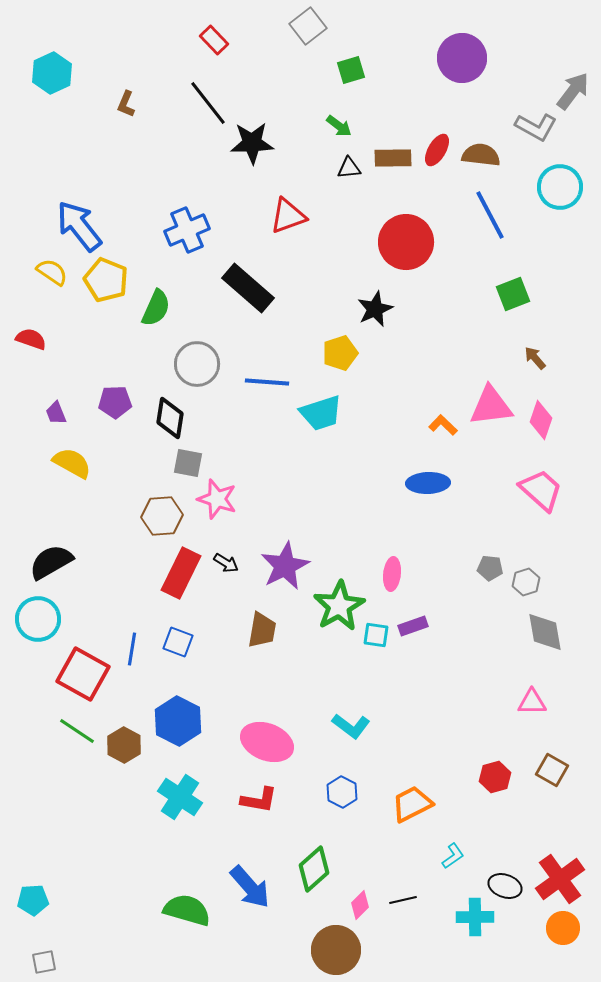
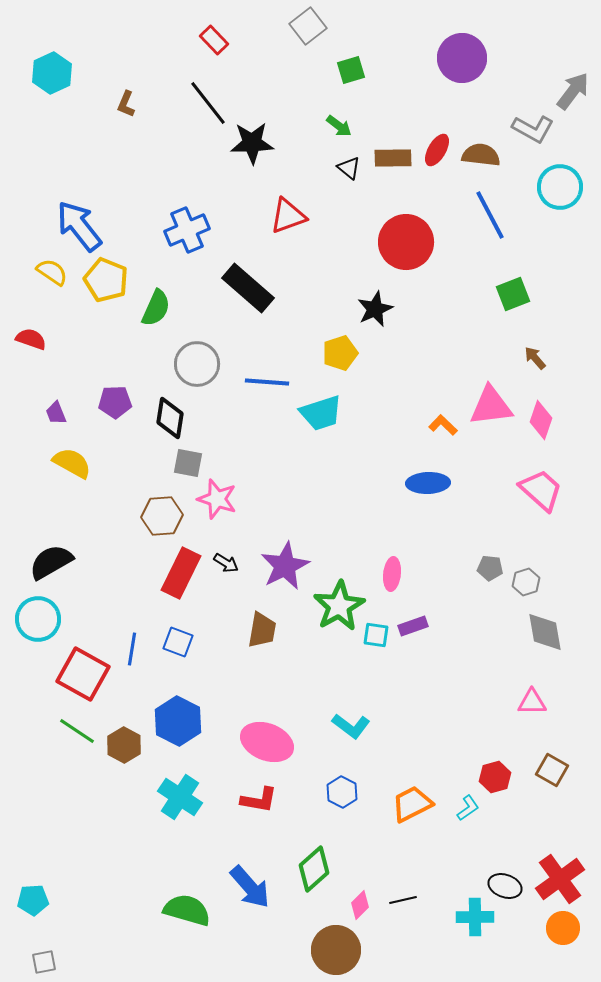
gray L-shape at (536, 127): moved 3 px left, 2 px down
black triangle at (349, 168): rotated 45 degrees clockwise
cyan L-shape at (453, 856): moved 15 px right, 48 px up
